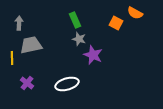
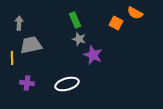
purple cross: rotated 32 degrees counterclockwise
